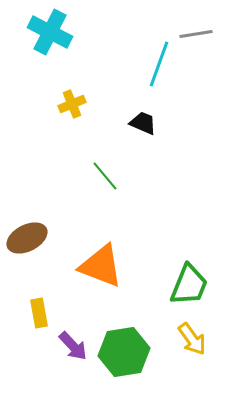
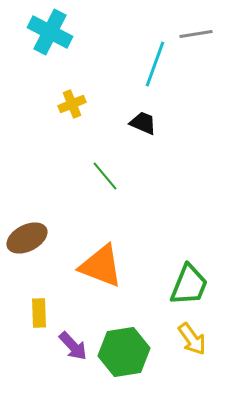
cyan line: moved 4 px left
yellow rectangle: rotated 8 degrees clockwise
